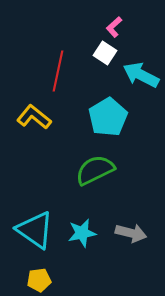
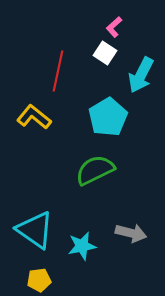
cyan arrow: rotated 90 degrees counterclockwise
cyan star: moved 13 px down
